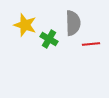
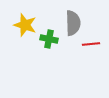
green cross: rotated 18 degrees counterclockwise
